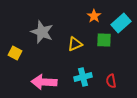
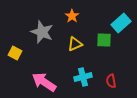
orange star: moved 22 px left
pink arrow: rotated 30 degrees clockwise
